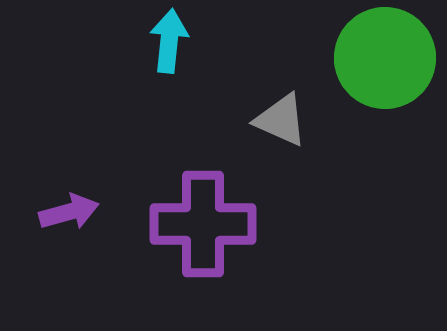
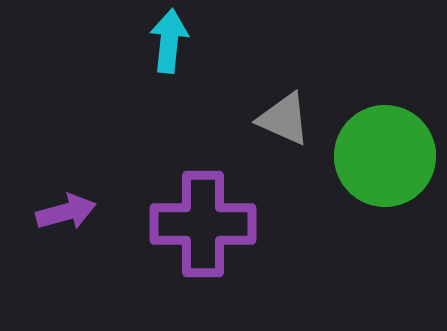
green circle: moved 98 px down
gray triangle: moved 3 px right, 1 px up
purple arrow: moved 3 px left
